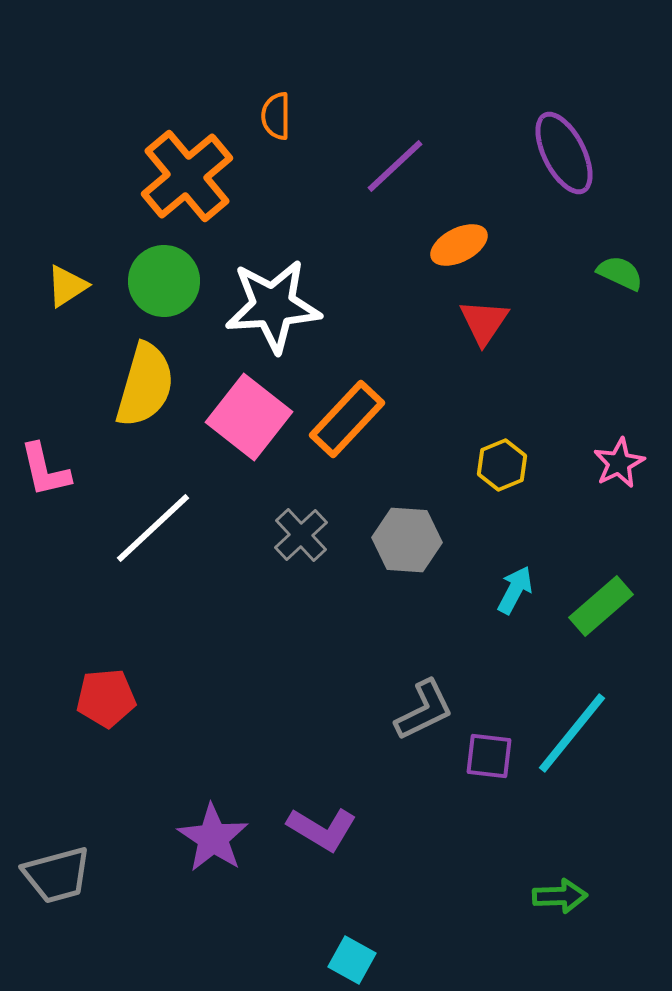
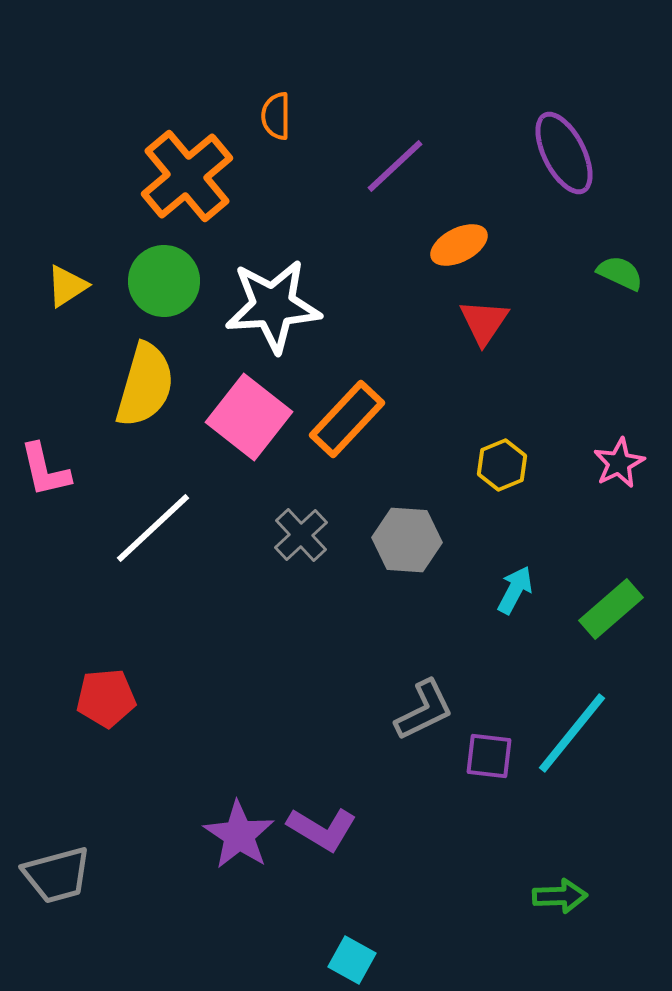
green rectangle: moved 10 px right, 3 px down
purple star: moved 26 px right, 3 px up
